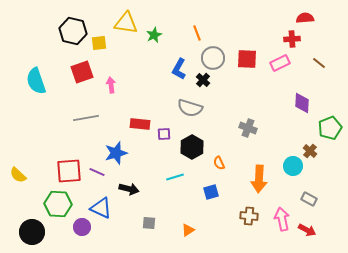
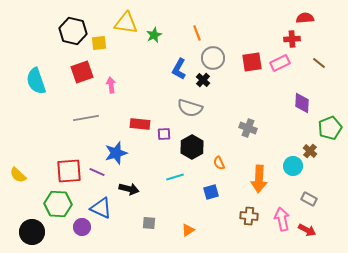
red square at (247, 59): moved 5 px right, 3 px down; rotated 10 degrees counterclockwise
